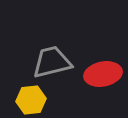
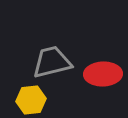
red ellipse: rotated 9 degrees clockwise
